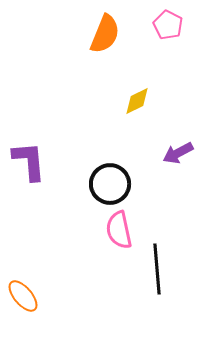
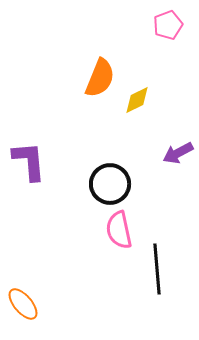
pink pentagon: rotated 24 degrees clockwise
orange semicircle: moved 5 px left, 44 px down
yellow diamond: moved 1 px up
orange ellipse: moved 8 px down
